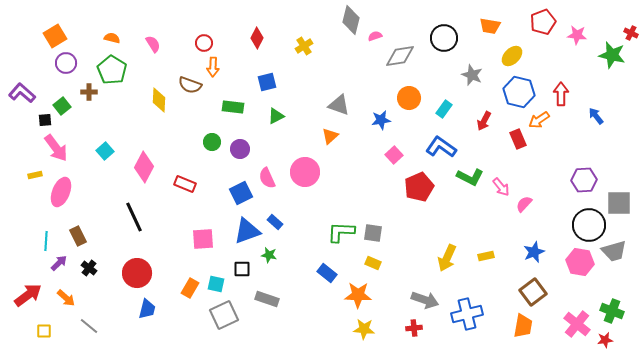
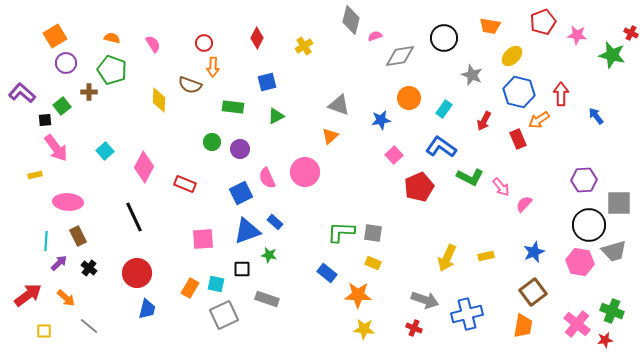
green pentagon at (112, 70): rotated 12 degrees counterclockwise
pink ellipse at (61, 192): moved 7 px right, 10 px down; rotated 72 degrees clockwise
red cross at (414, 328): rotated 28 degrees clockwise
